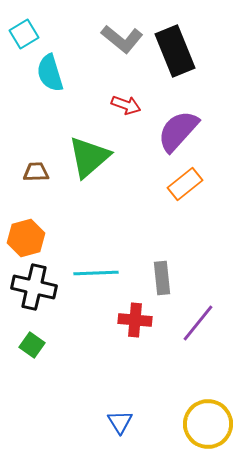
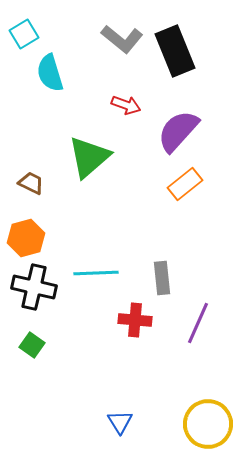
brown trapezoid: moved 5 px left, 11 px down; rotated 28 degrees clockwise
purple line: rotated 15 degrees counterclockwise
